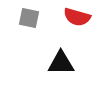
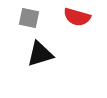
black triangle: moved 21 px left, 9 px up; rotated 16 degrees counterclockwise
